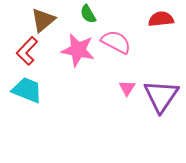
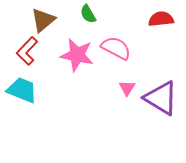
pink semicircle: moved 6 px down
pink star: moved 1 px left, 5 px down
cyan trapezoid: moved 5 px left
purple triangle: moved 2 px down; rotated 33 degrees counterclockwise
